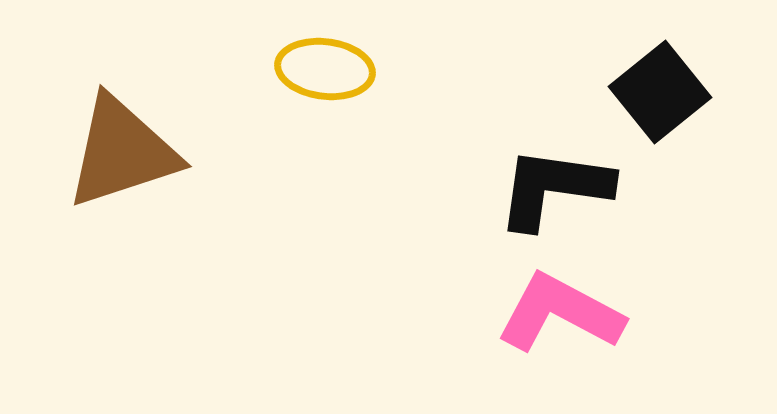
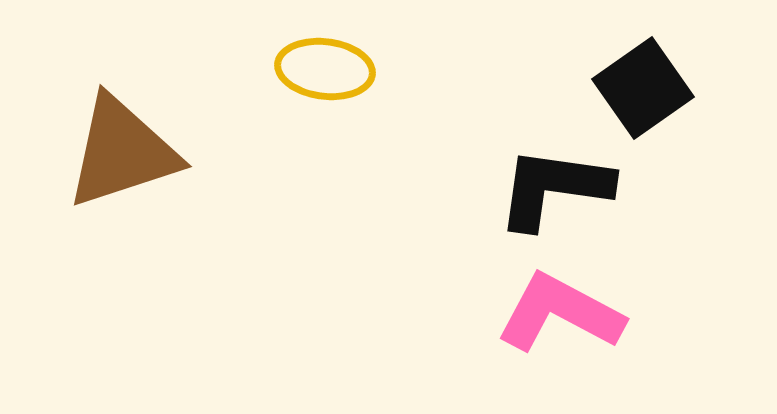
black square: moved 17 px left, 4 px up; rotated 4 degrees clockwise
